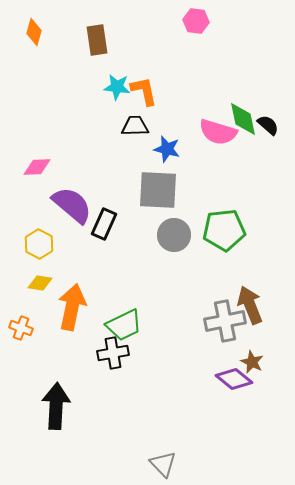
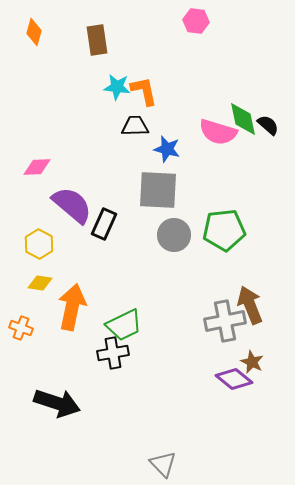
black arrow: moved 1 px right, 3 px up; rotated 105 degrees clockwise
